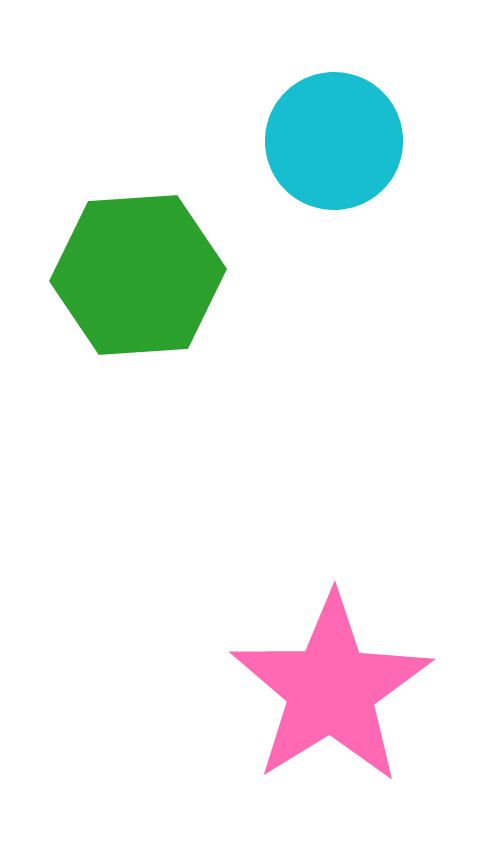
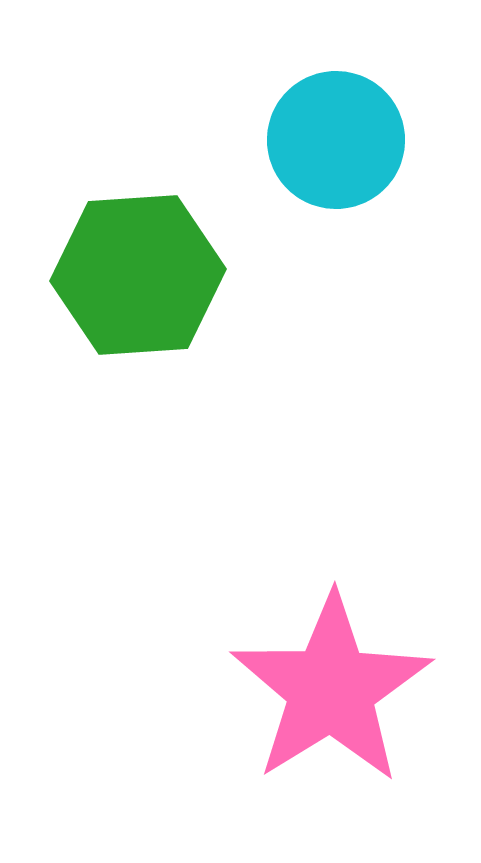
cyan circle: moved 2 px right, 1 px up
